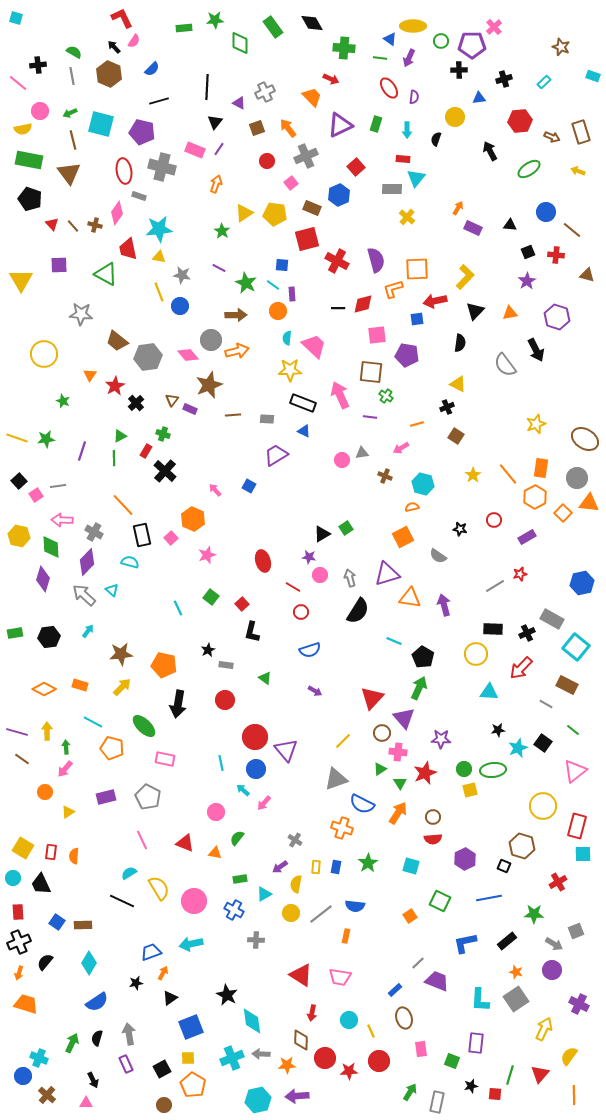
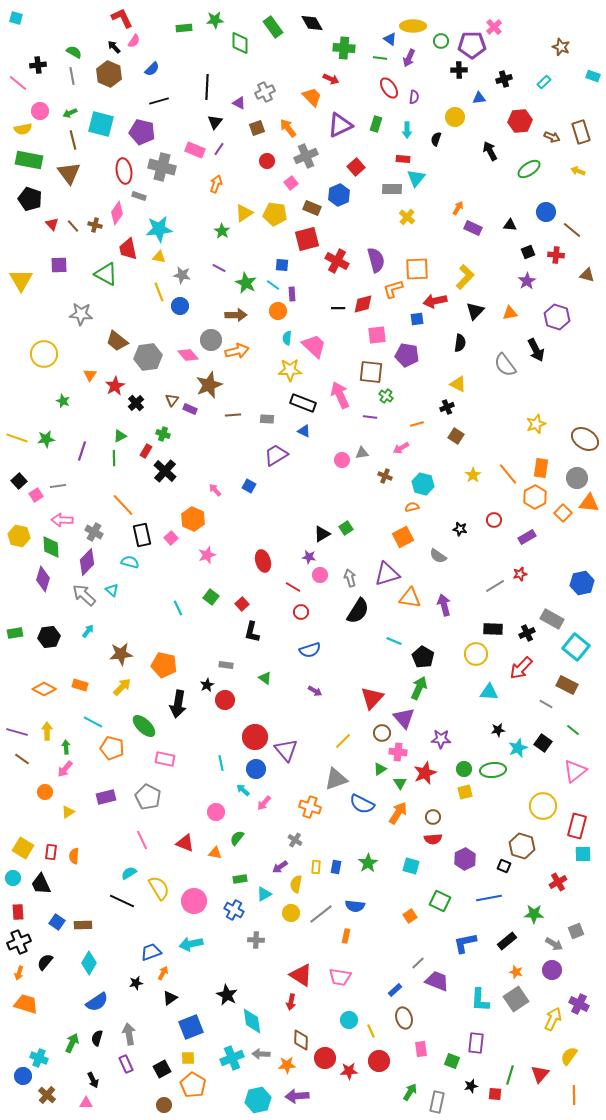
black star at (208, 650): moved 1 px left, 35 px down
yellow square at (470, 790): moved 5 px left, 2 px down
orange cross at (342, 828): moved 32 px left, 21 px up
red arrow at (312, 1013): moved 21 px left, 11 px up
yellow arrow at (544, 1029): moved 9 px right, 10 px up
